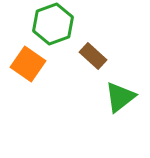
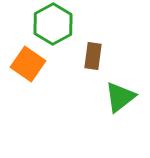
green hexagon: rotated 9 degrees counterclockwise
brown rectangle: rotated 56 degrees clockwise
